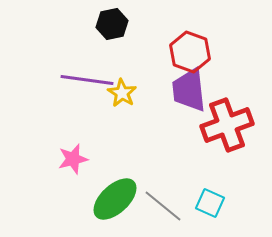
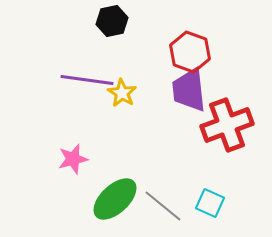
black hexagon: moved 3 px up
